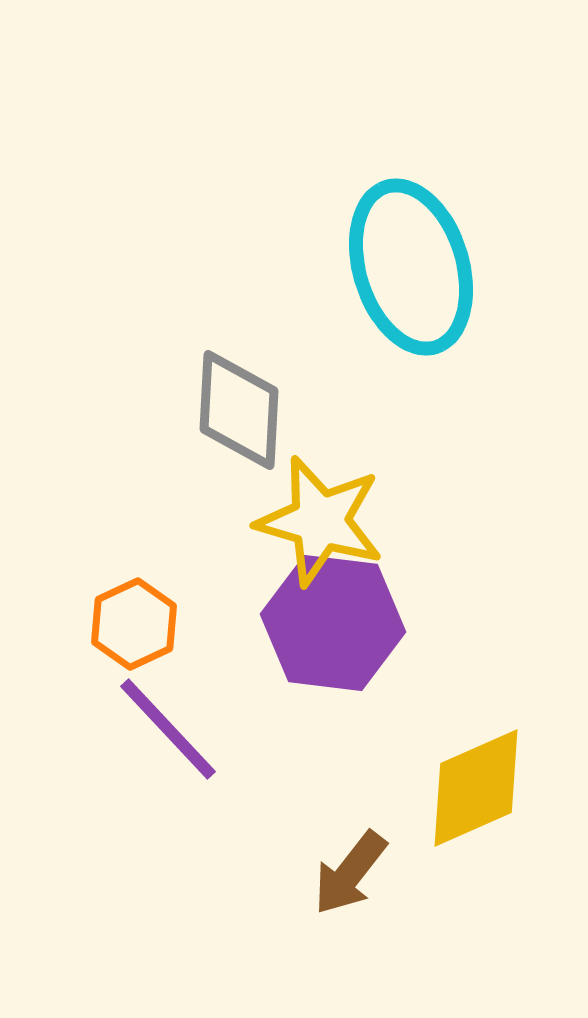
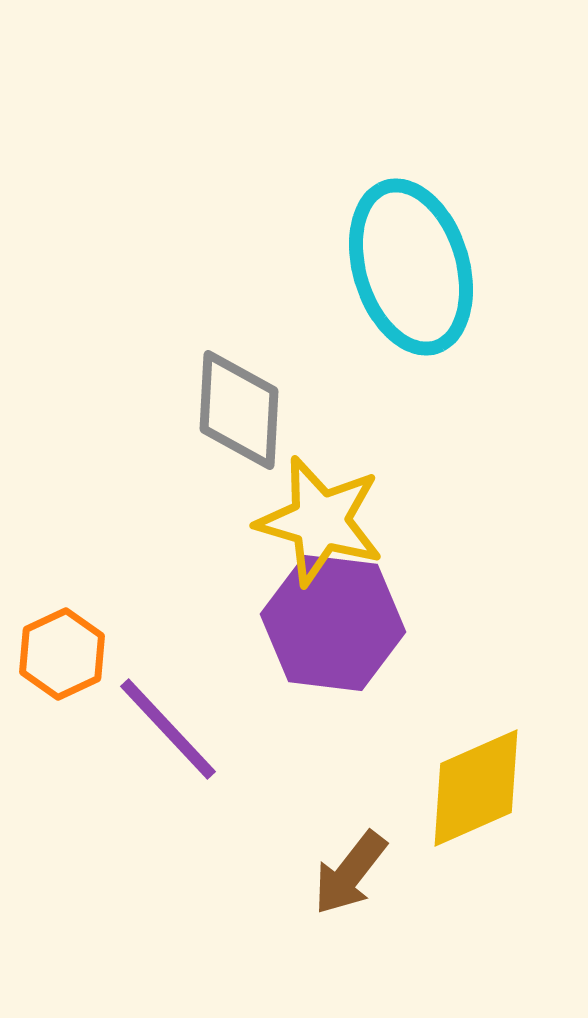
orange hexagon: moved 72 px left, 30 px down
